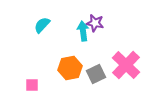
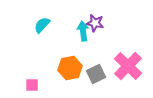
pink cross: moved 2 px right, 1 px down
